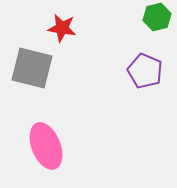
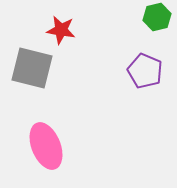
red star: moved 1 px left, 2 px down
